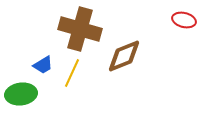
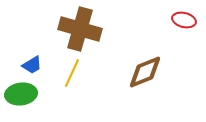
brown diamond: moved 21 px right, 16 px down
blue trapezoid: moved 11 px left
